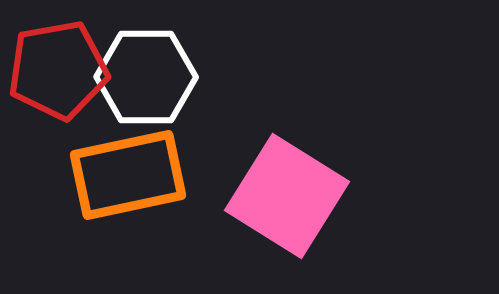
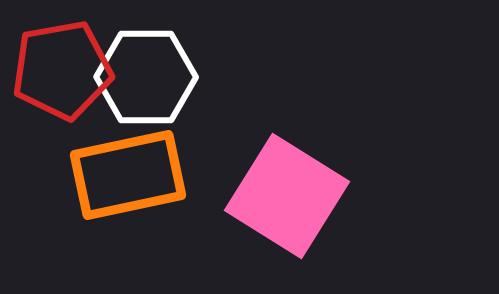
red pentagon: moved 4 px right
